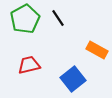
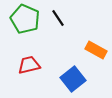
green pentagon: rotated 20 degrees counterclockwise
orange rectangle: moved 1 px left
